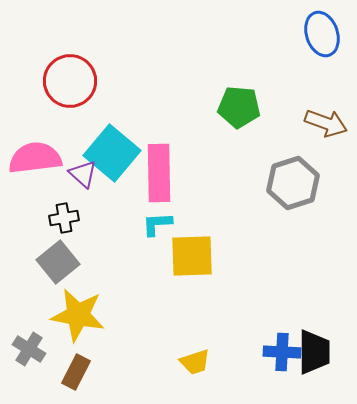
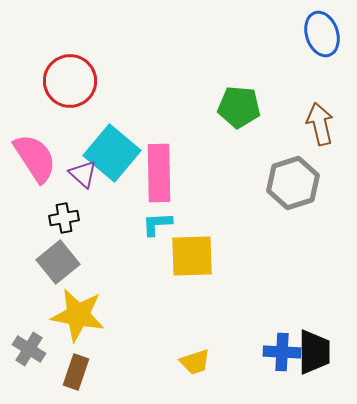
brown arrow: moved 6 px left, 1 px down; rotated 123 degrees counterclockwise
pink semicircle: rotated 64 degrees clockwise
brown rectangle: rotated 8 degrees counterclockwise
